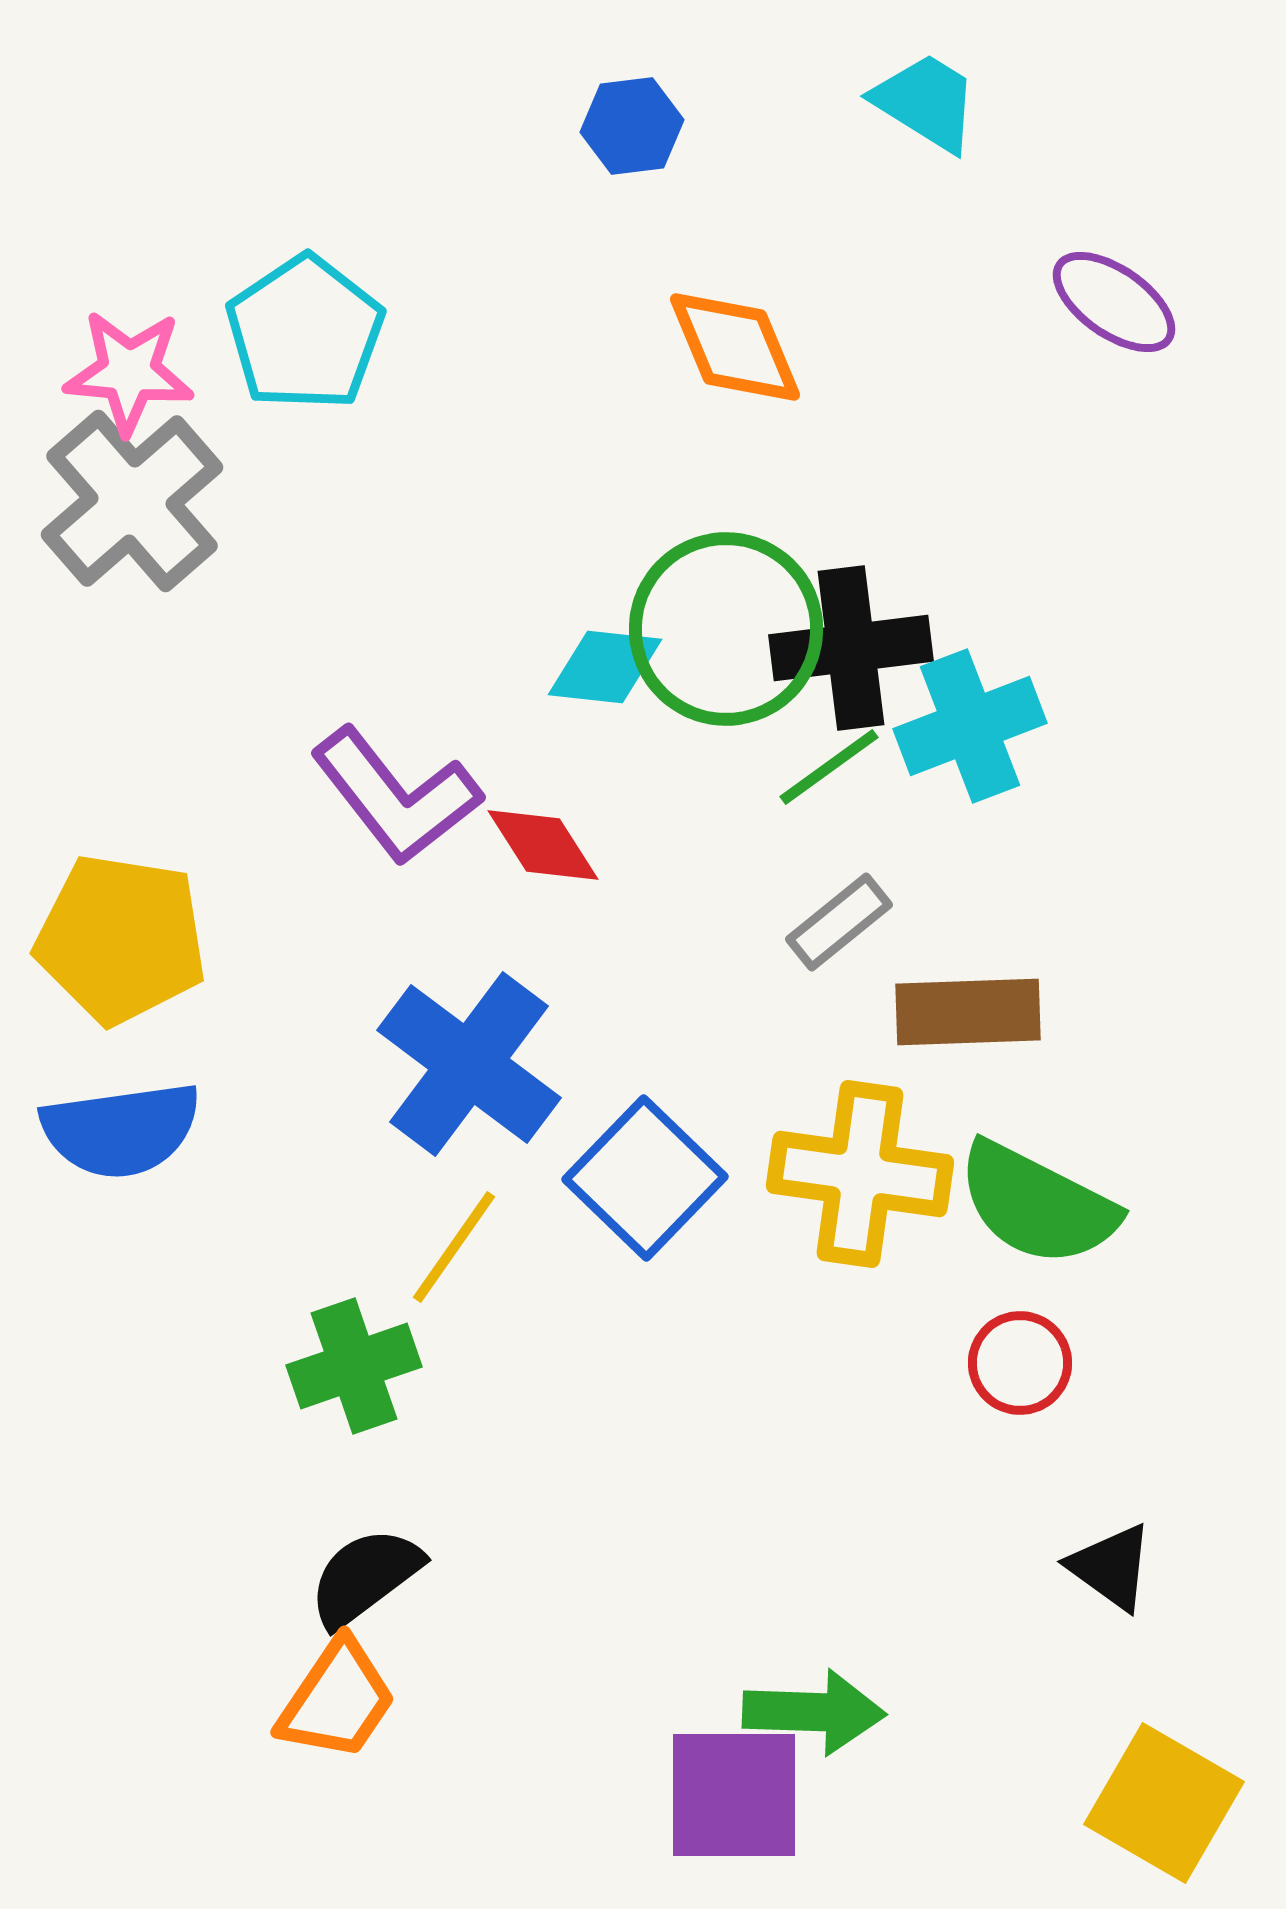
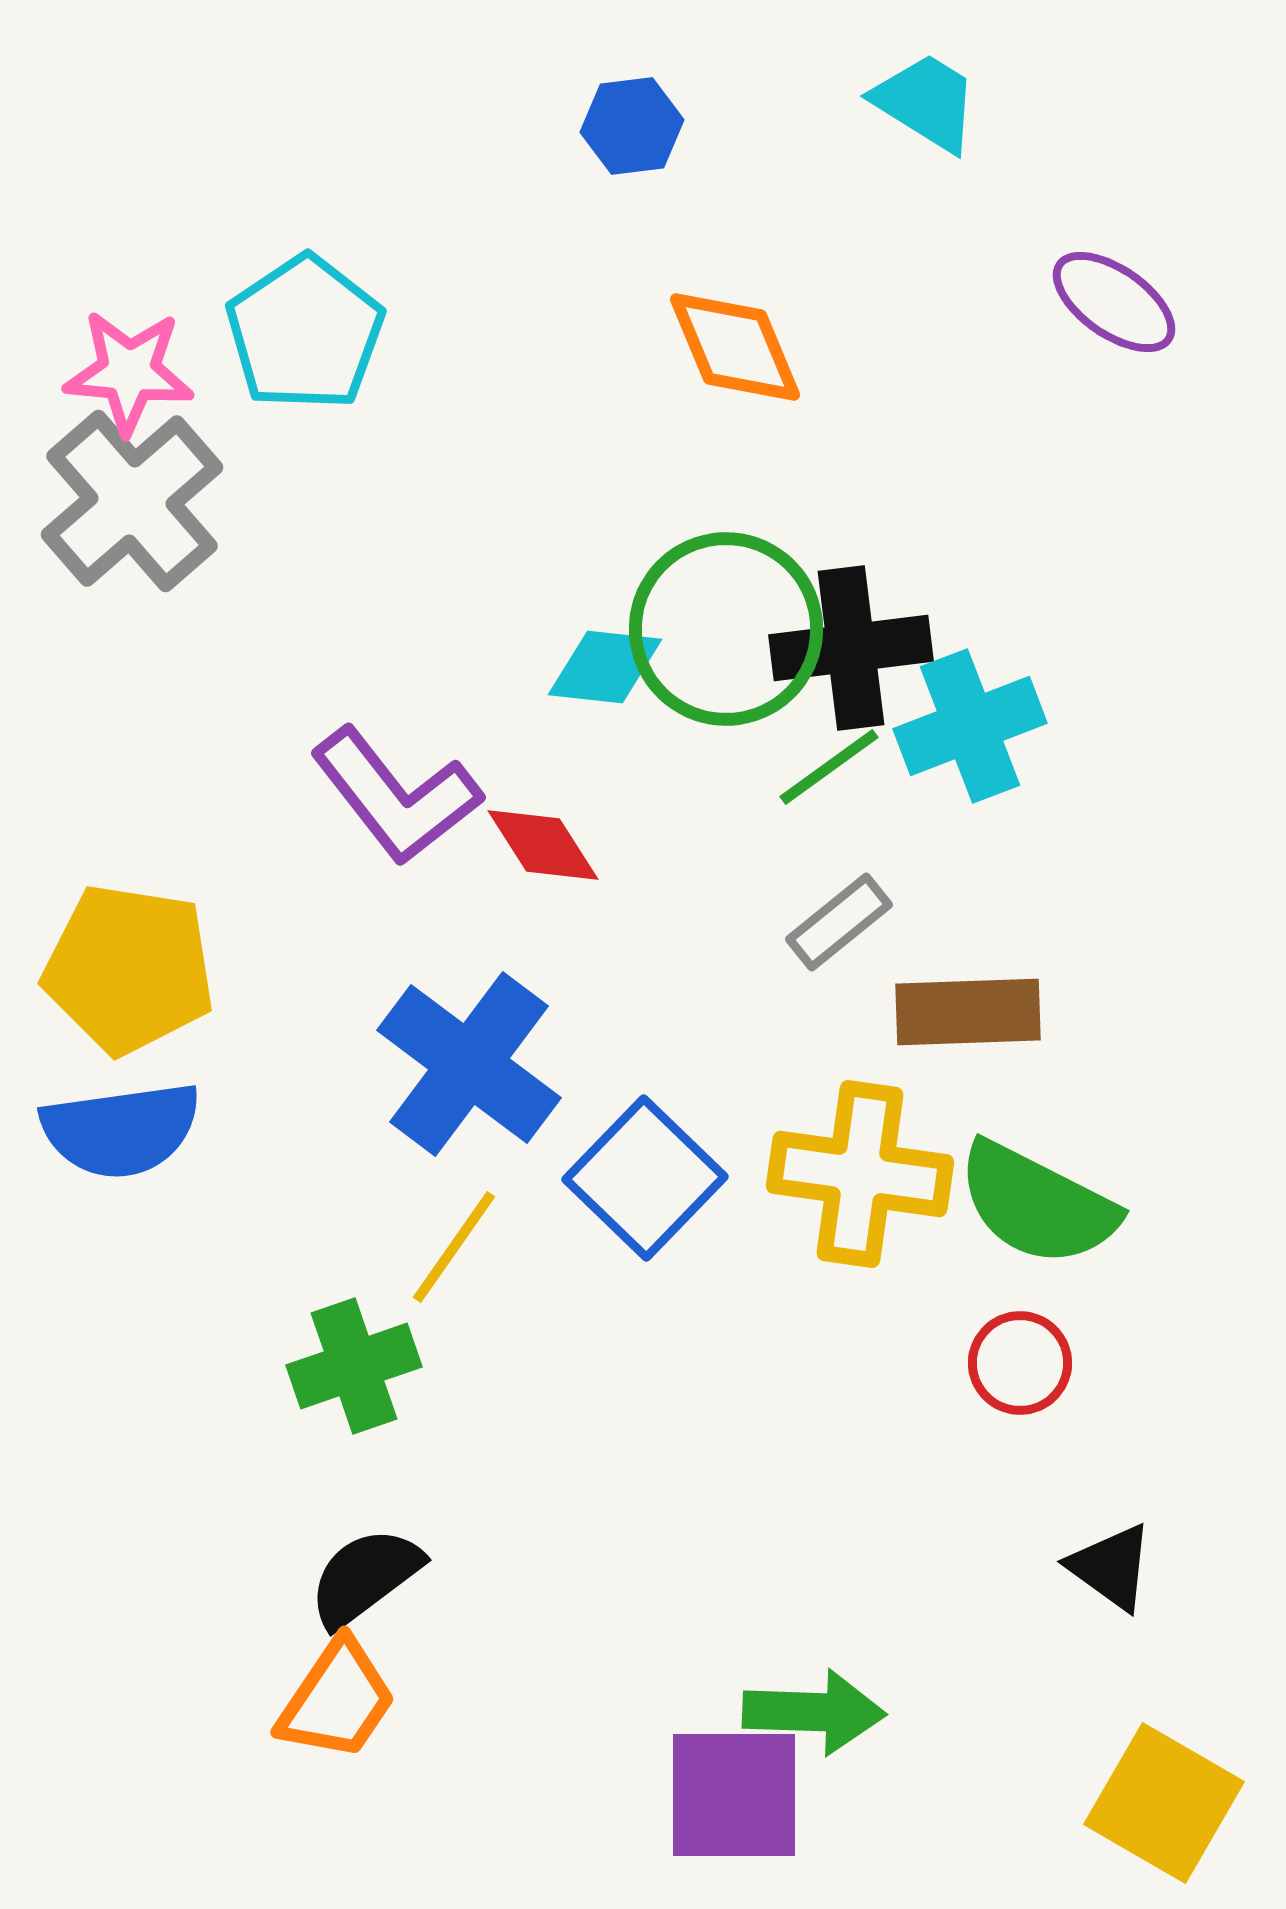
yellow pentagon: moved 8 px right, 30 px down
